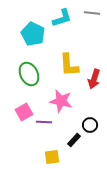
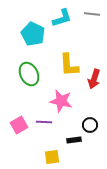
gray line: moved 1 px down
pink square: moved 5 px left, 13 px down
black rectangle: rotated 40 degrees clockwise
